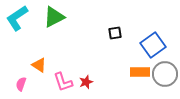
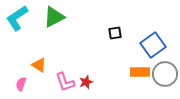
pink L-shape: moved 2 px right
